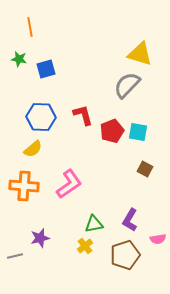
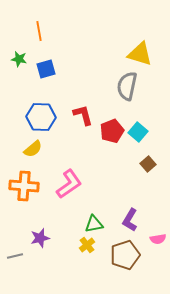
orange line: moved 9 px right, 4 px down
gray semicircle: moved 1 px down; rotated 32 degrees counterclockwise
cyan square: rotated 30 degrees clockwise
brown square: moved 3 px right, 5 px up; rotated 21 degrees clockwise
yellow cross: moved 2 px right, 1 px up
